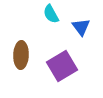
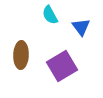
cyan semicircle: moved 1 px left, 1 px down
